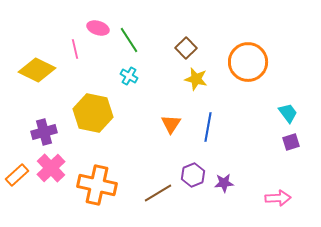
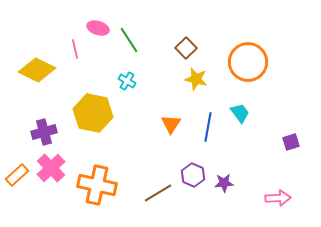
cyan cross: moved 2 px left, 5 px down
cyan trapezoid: moved 48 px left
purple hexagon: rotated 15 degrees counterclockwise
